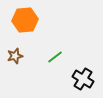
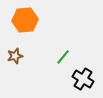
green line: moved 8 px right; rotated 14 degrees counterclockwise
